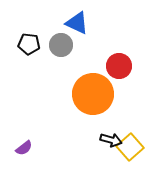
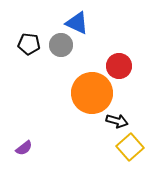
orange circle: moved 1 px left, 1 px up
black arrow: moved 6 px right, 19 px up
